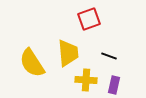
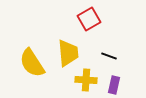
red square: rotated 10 degrees counterclockwise
